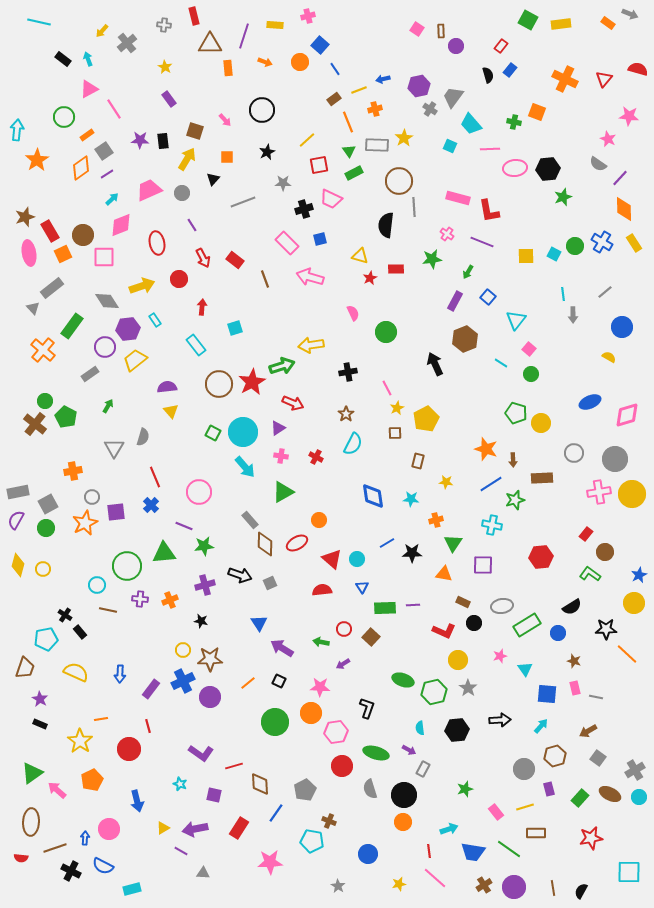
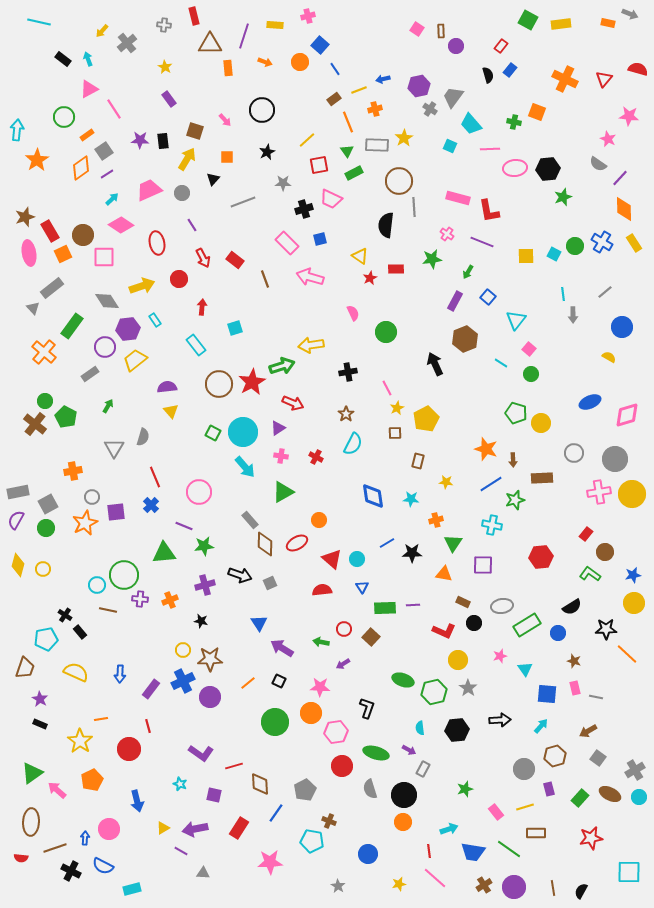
orange rectangle at (608, 23): rotated 24 degrees counterclockwise
green triangle at (349, 151): moved 2 px left
pink diamond at (121, 225): rotated 55 degrees clockwise
yellow triangle at (360, 256): rotated 18 degrees clockwise
orange cross at (43, 350): moved 1 px right, 2 px down
green circle at (127, 566): moved 3 px left, 9 px down
blue star at (639, 575): moved 6 px left; rotated 14 degrees clockwise
